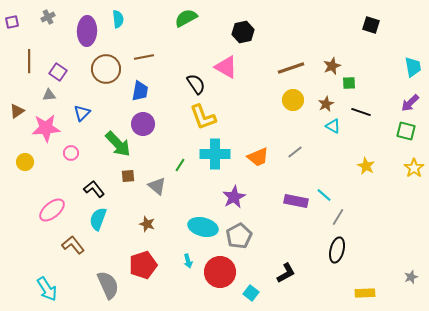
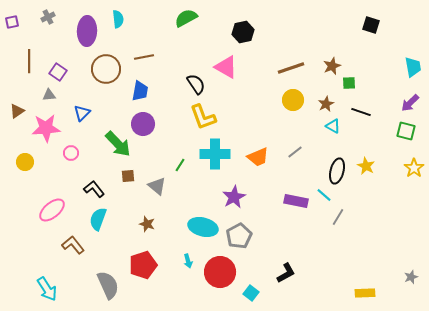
black ellipse at (337, 250): moved 79 px up
